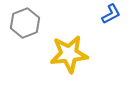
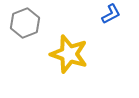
yellow star: rotated 24 degrees clockwise
